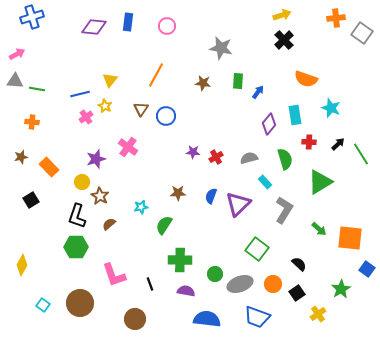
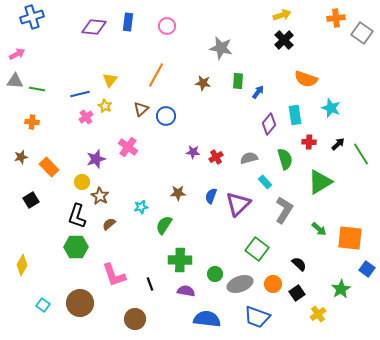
brown triangle at (141, 109): rotated 14 degrees clockwise
